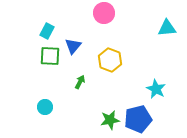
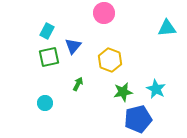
green square: moved 1 px left, 1 px down; rotated 15 degrees counterclockwise
green arrow: moved 2 px left, 2 px down
cyan circle: moved 4 px up
green star: moved 13 px right, 28 px up
